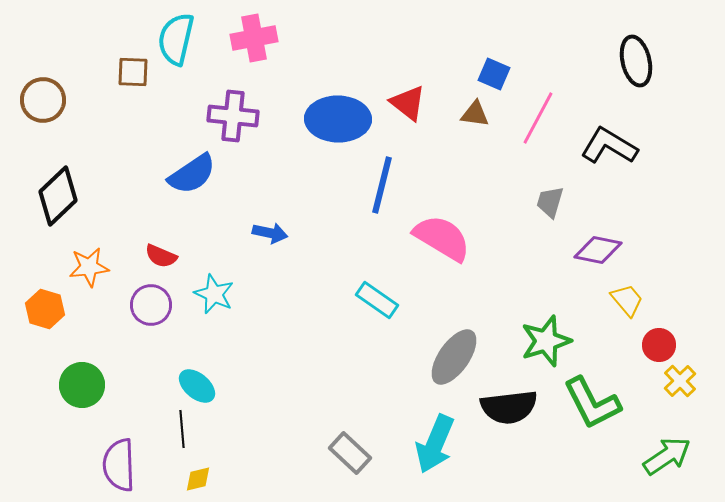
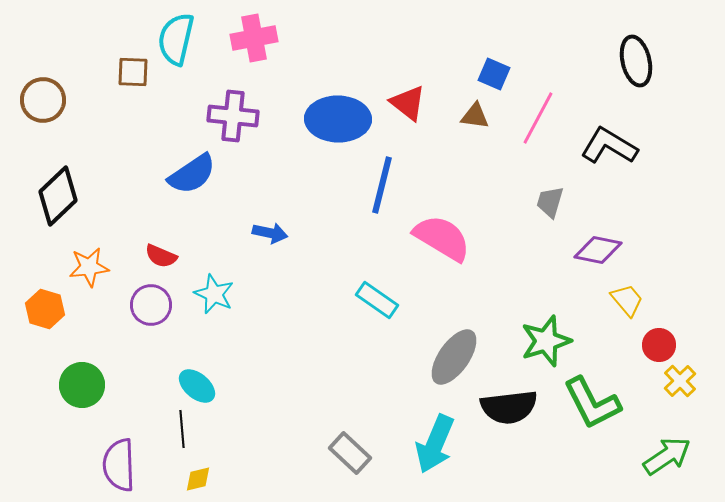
brown triangle: moved 2 px down
